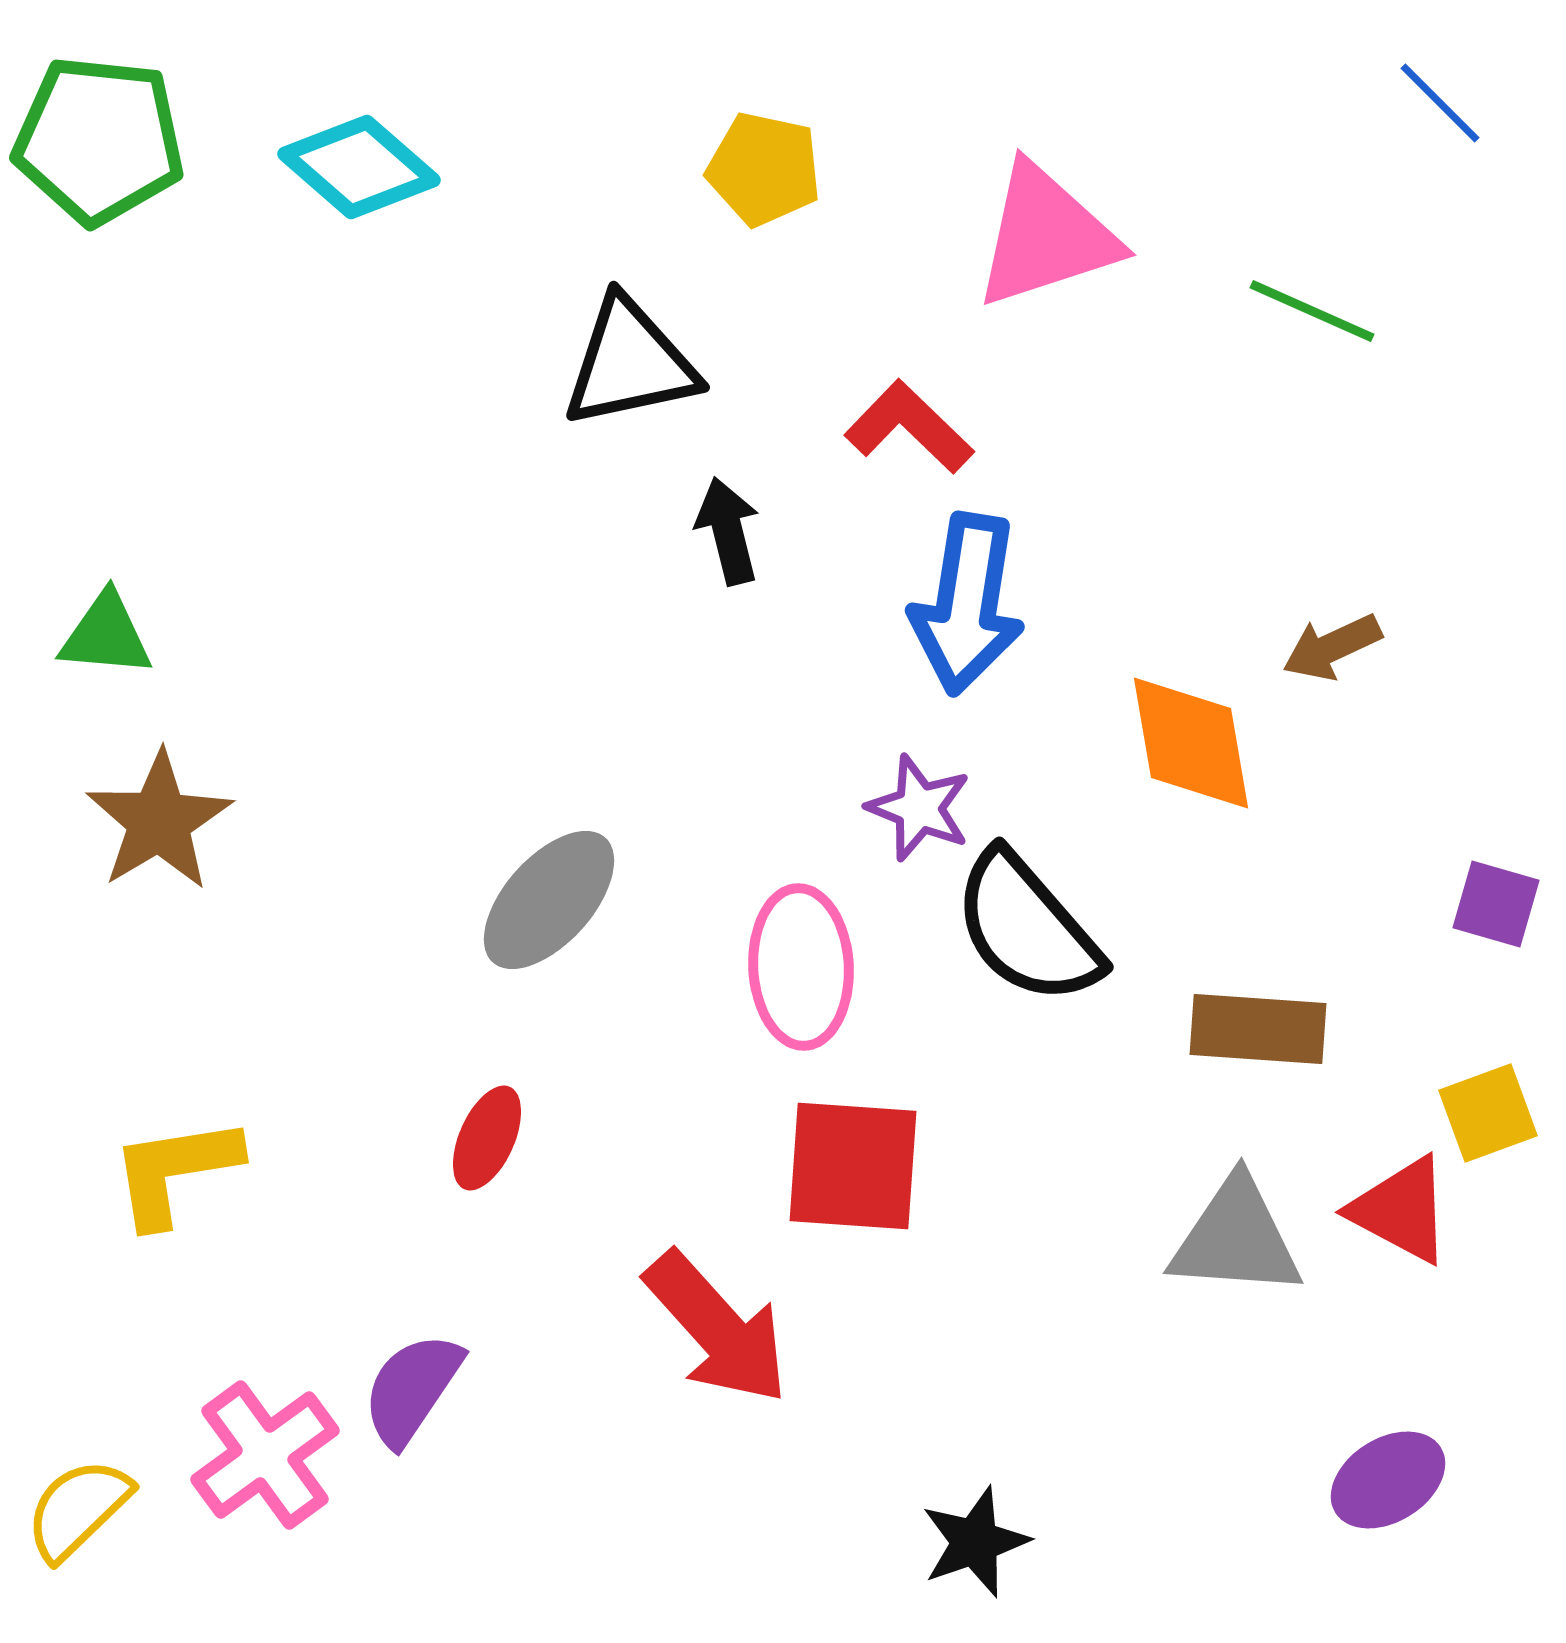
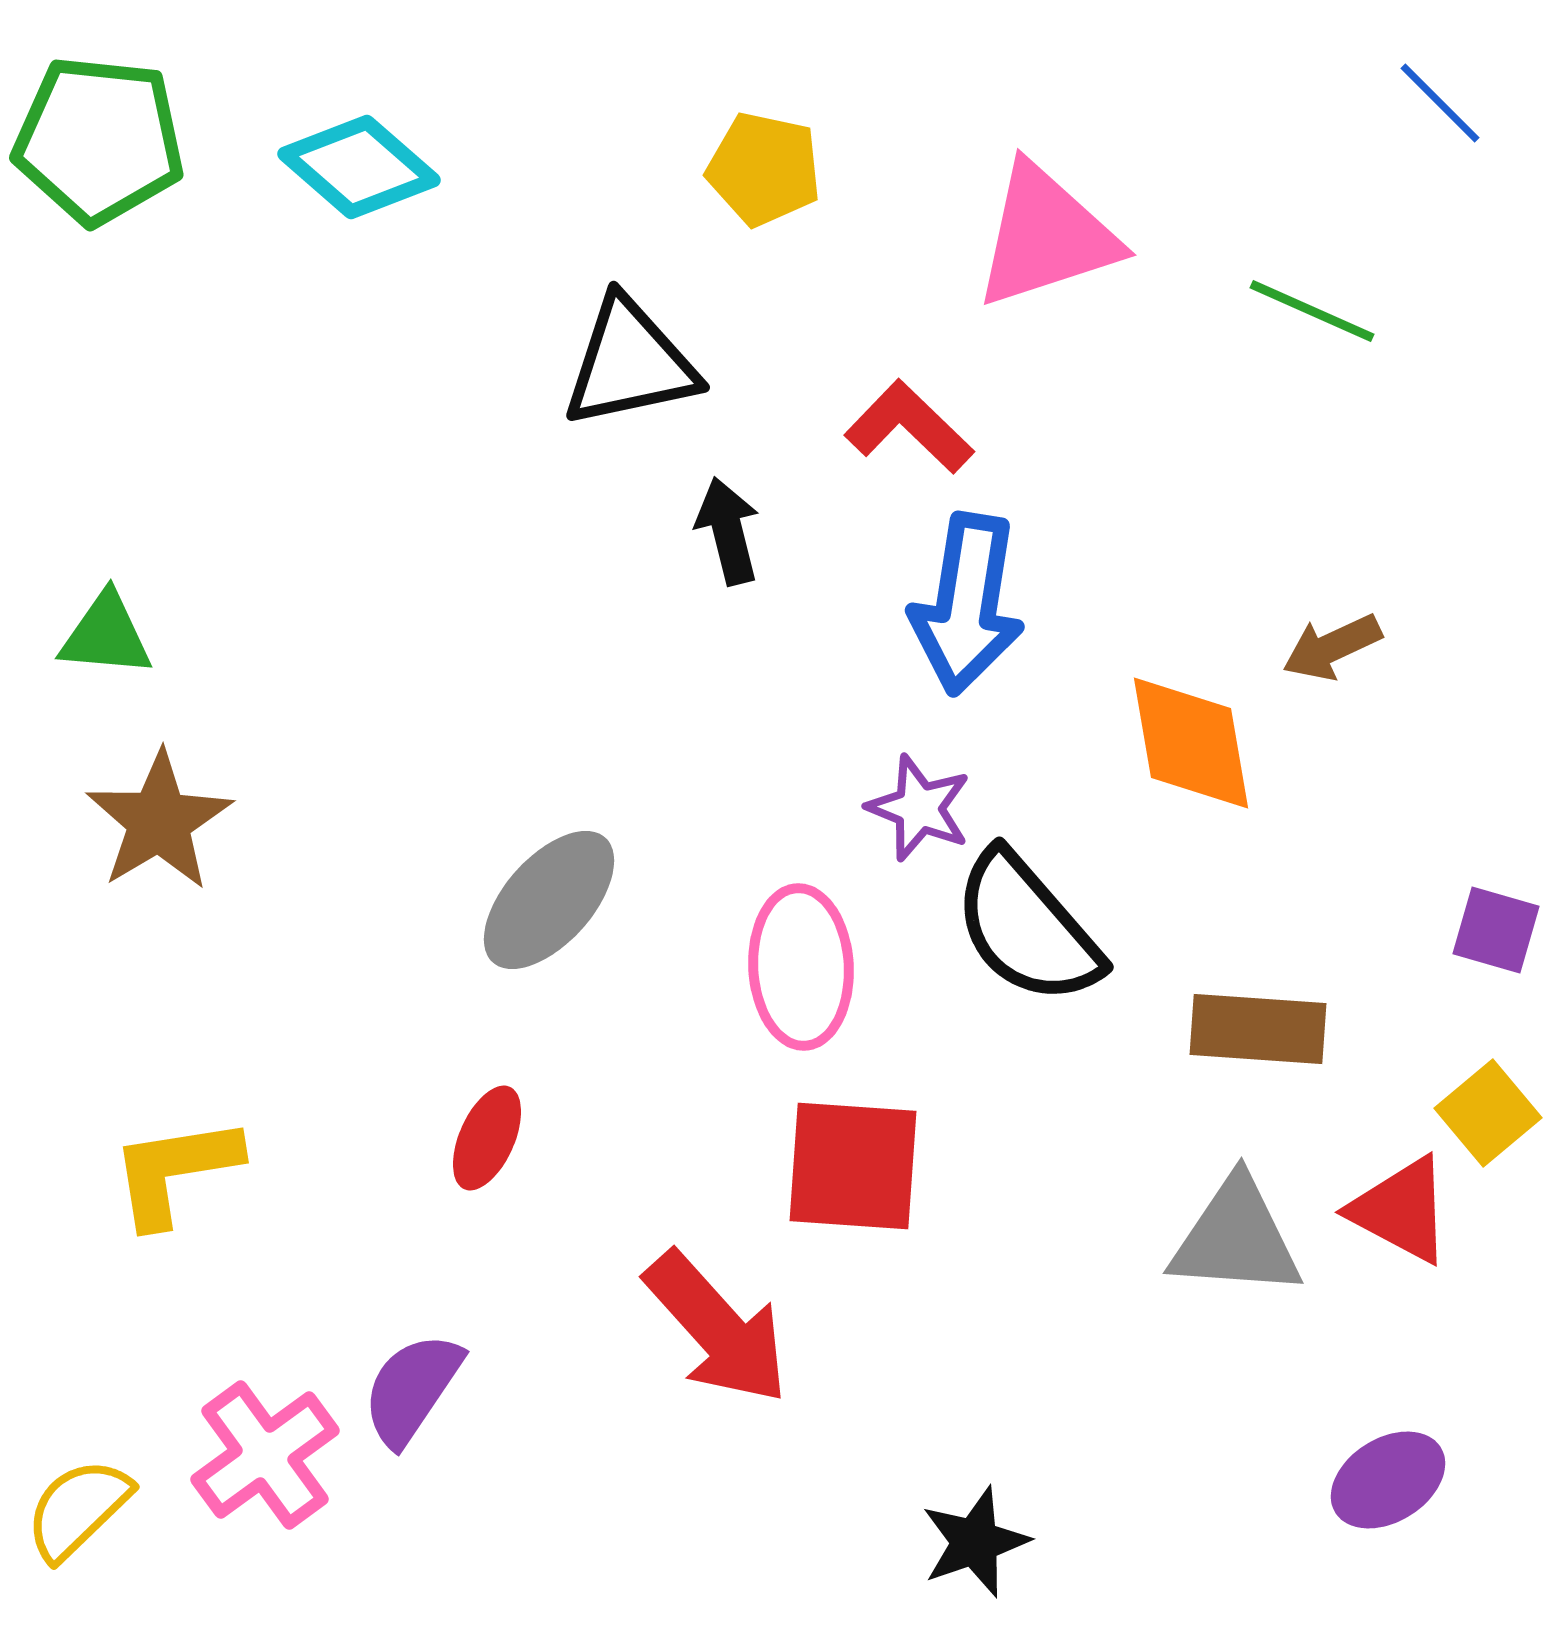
purple square: moved 26 px down
yellow square: rotated 20 degrees counterclockwise
